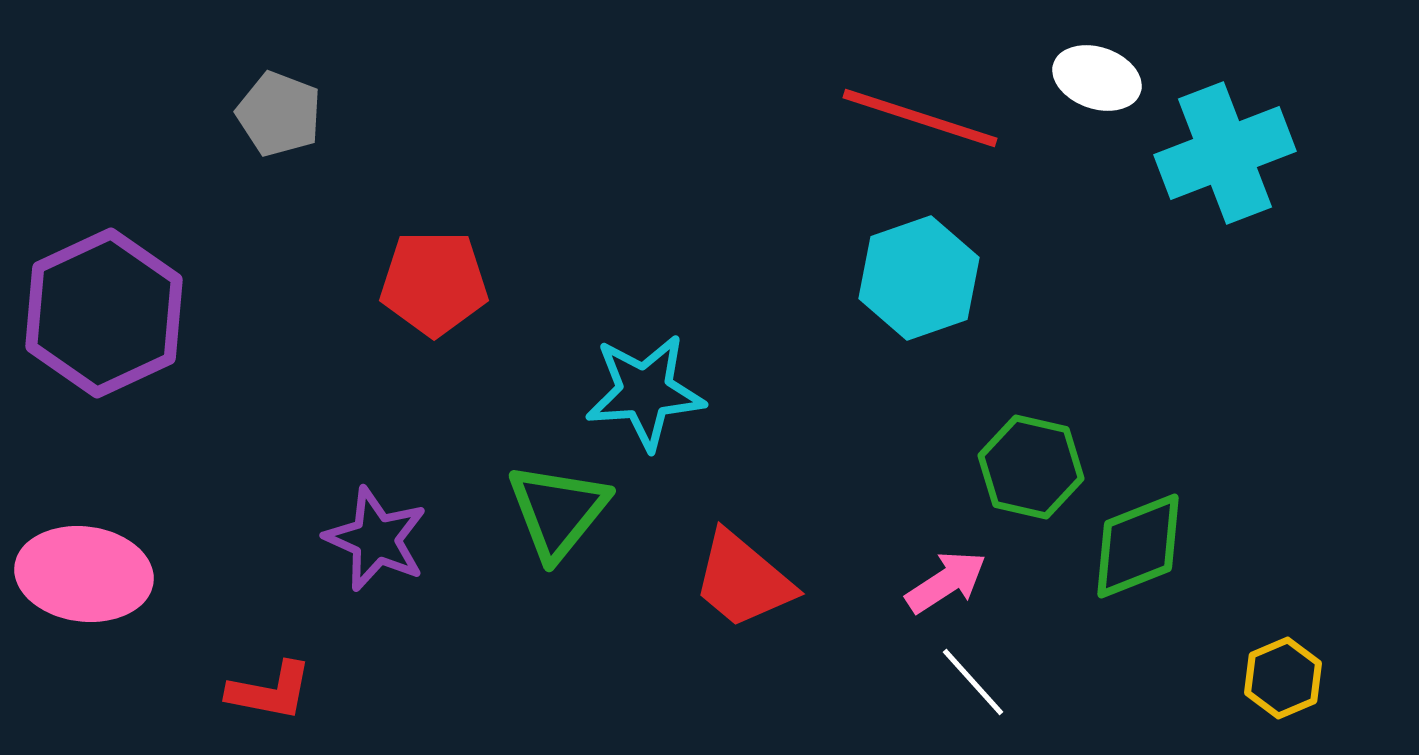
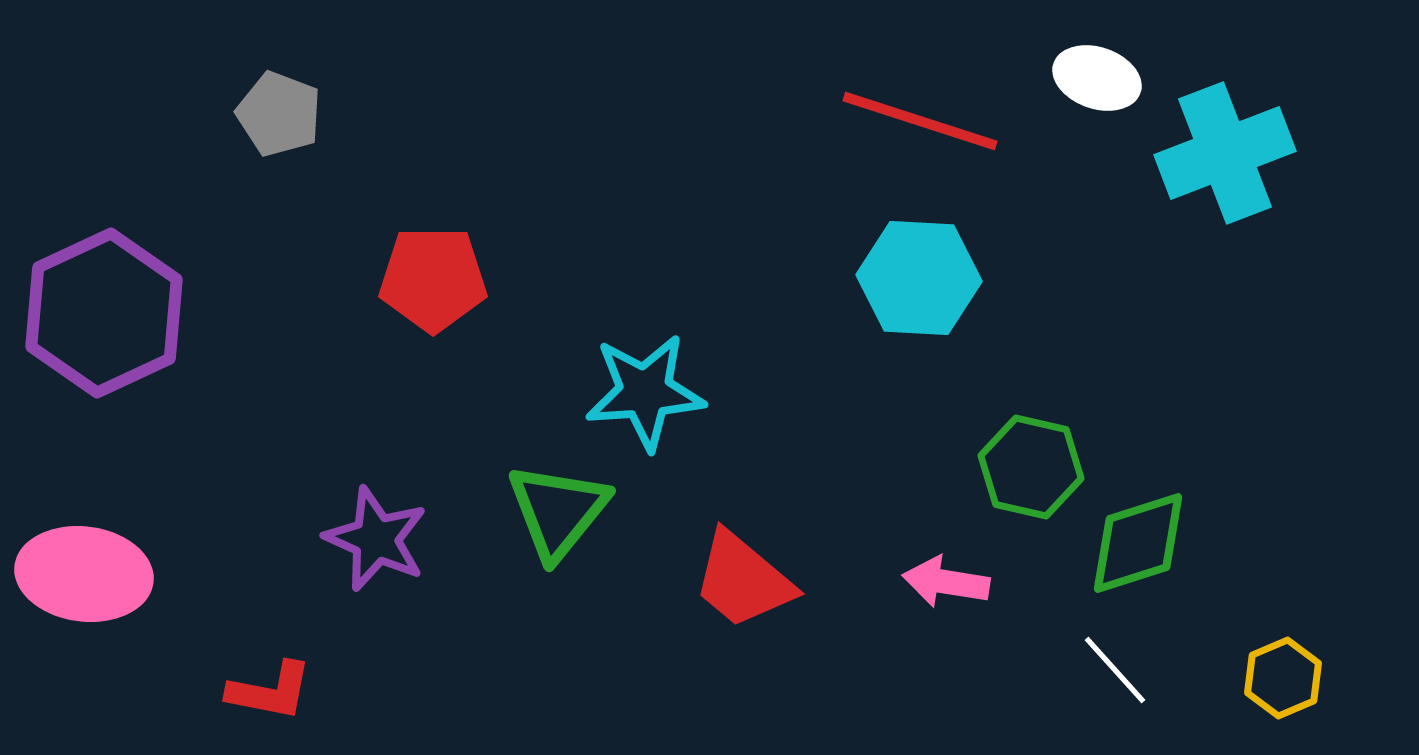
red line: moved 3 px down
cyan hexagon: rotated 22 degrees clockwise
red pentagon: moved 1 px left, 4 px up
green diamond: moved 3 px up; rotated 4 degrees clockwise
pink arrow: rotated 138 degrees counterclockwise
white line: moved 142 px right, 12 px up
